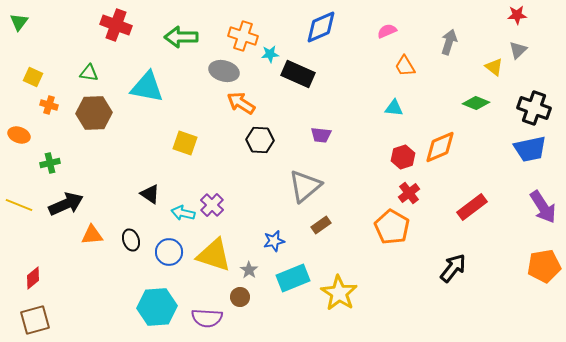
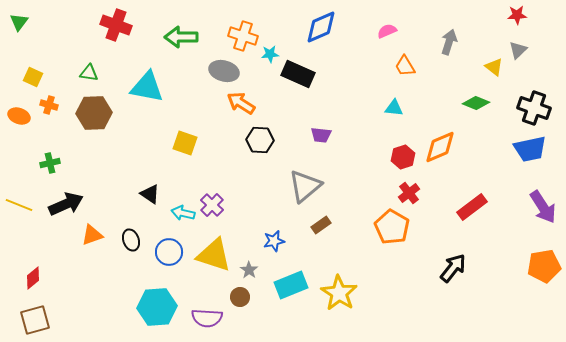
orange ellipse at (19, 135): moved 19 px up
orange triangle at (92, 235): rotated 15 degrees counterclockwise
cyan rectangle at (293, 278): moved 2 px left, 7 px down
